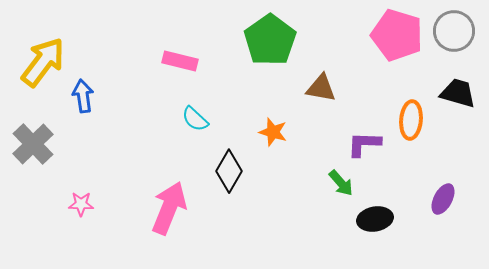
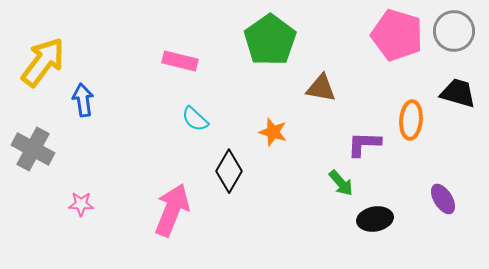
blue arrow: moved 4 px down
gray cross: moved 5 px down; rotated 18 degrees counterclockwise
purple ellipse: rotated 60 degrees counterclockwise
pink arrow: moved 3 px right, 2 px down
